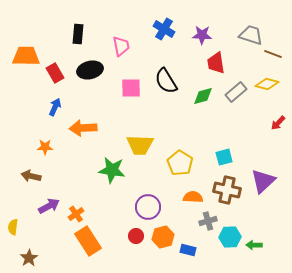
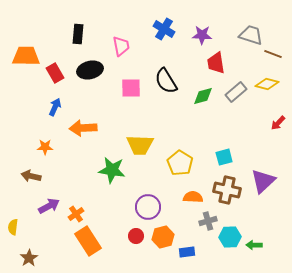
blue rectangle: moved 1 px left, 2 px down; rotated 21 degrees counterclockwise
